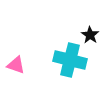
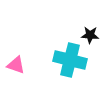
black star: rotated 30 degrees counterclockwise
